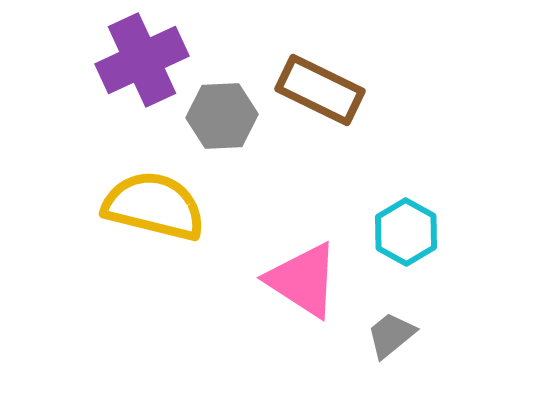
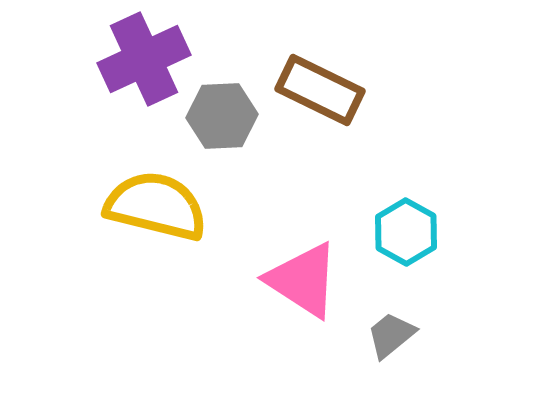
purple cross: moved 2 px right, 1 px up
yellow semicircle: moved 2 px right
